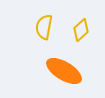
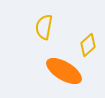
yellow diamond: moved 7 px right, 15 px down
